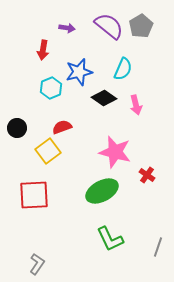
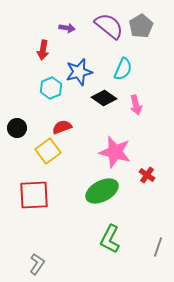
green L-shape: rotated 52 degrees clockwise
